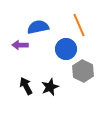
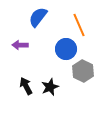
blue semicircle: moved 10 px up; rotated 40 degrees counterclockwise
